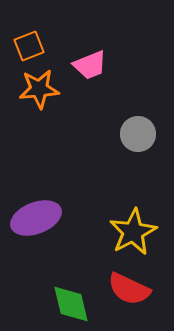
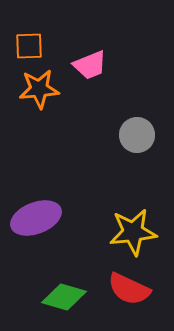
orange square: rotated 20 degrees clockwise
gray circle: moved 1 px left, 1 px down
yellow star: rotated 21 degrees clockwise
green diamond: moved 7 px left, 7 px up; rotated 60 degrees counterclockwise
